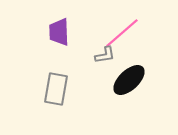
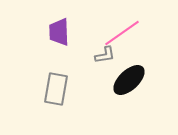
pink line: rotated 6 degrees clockwise
